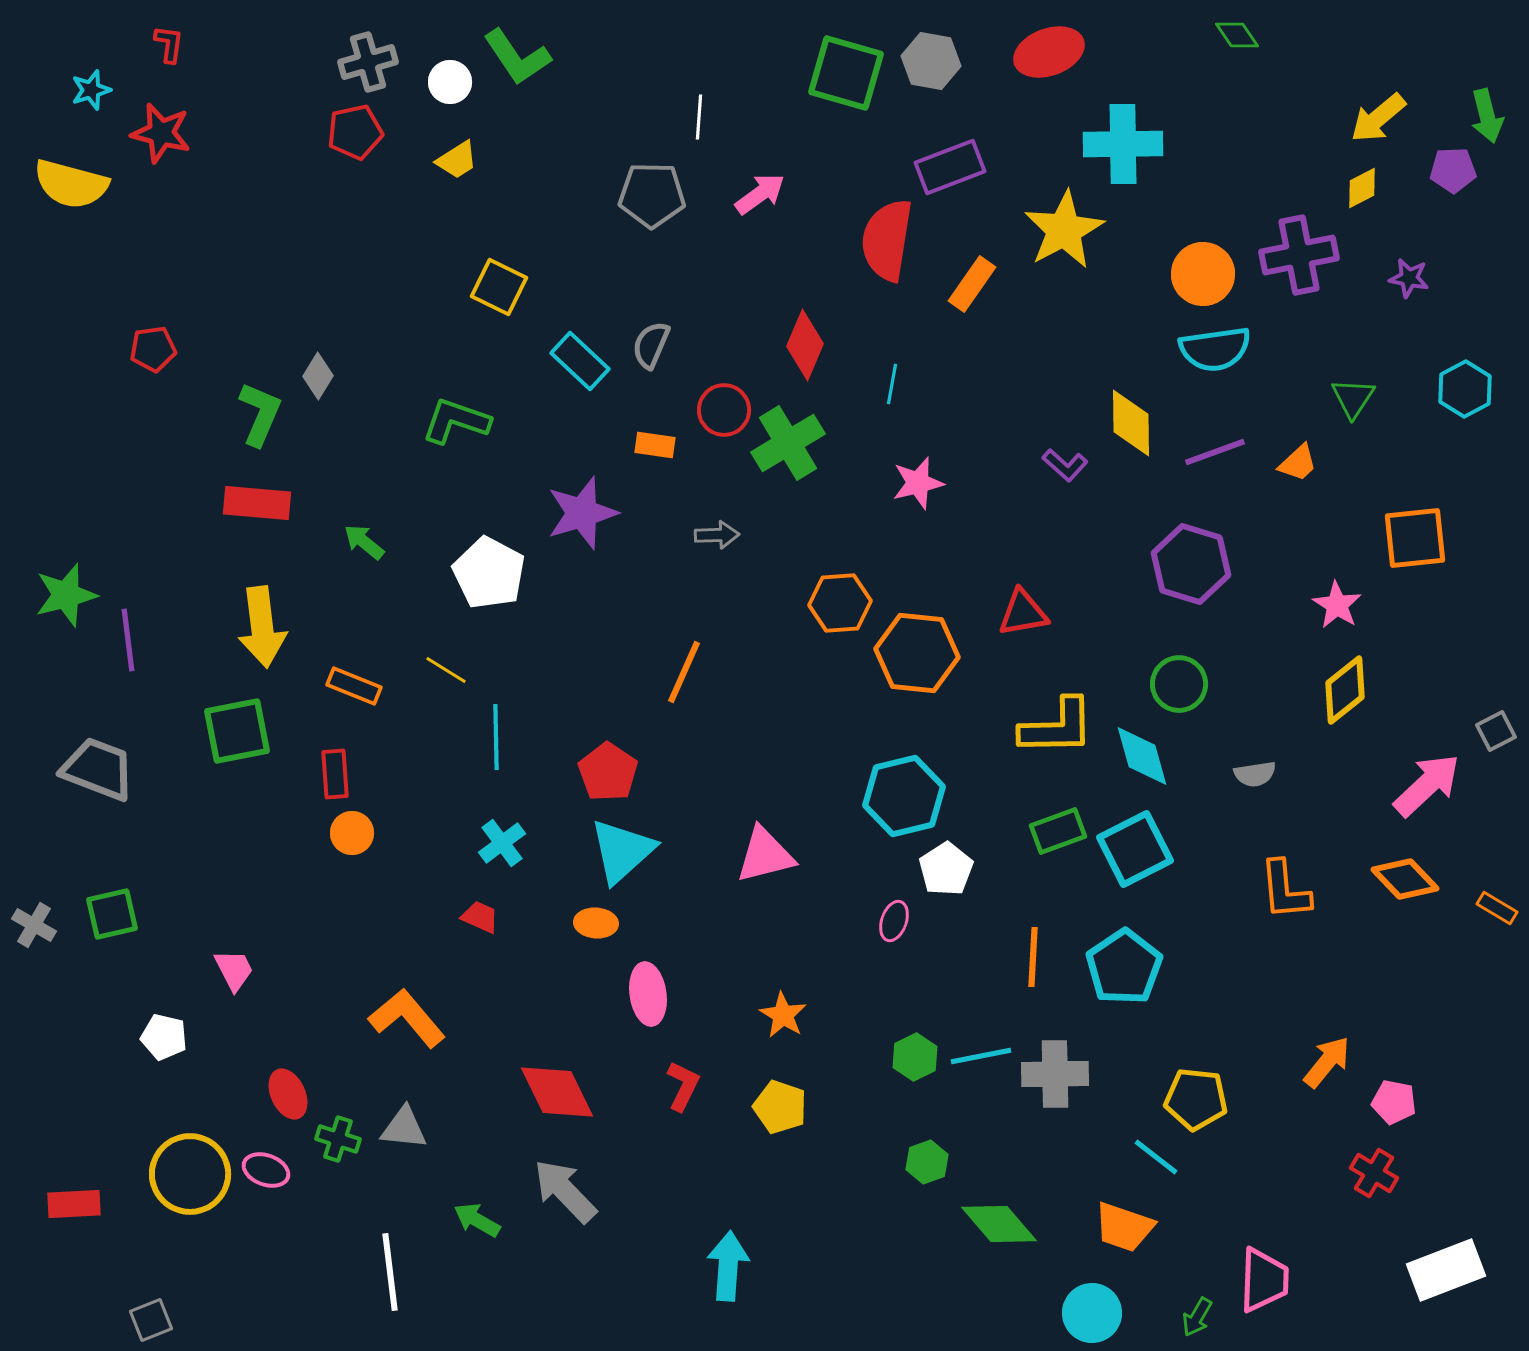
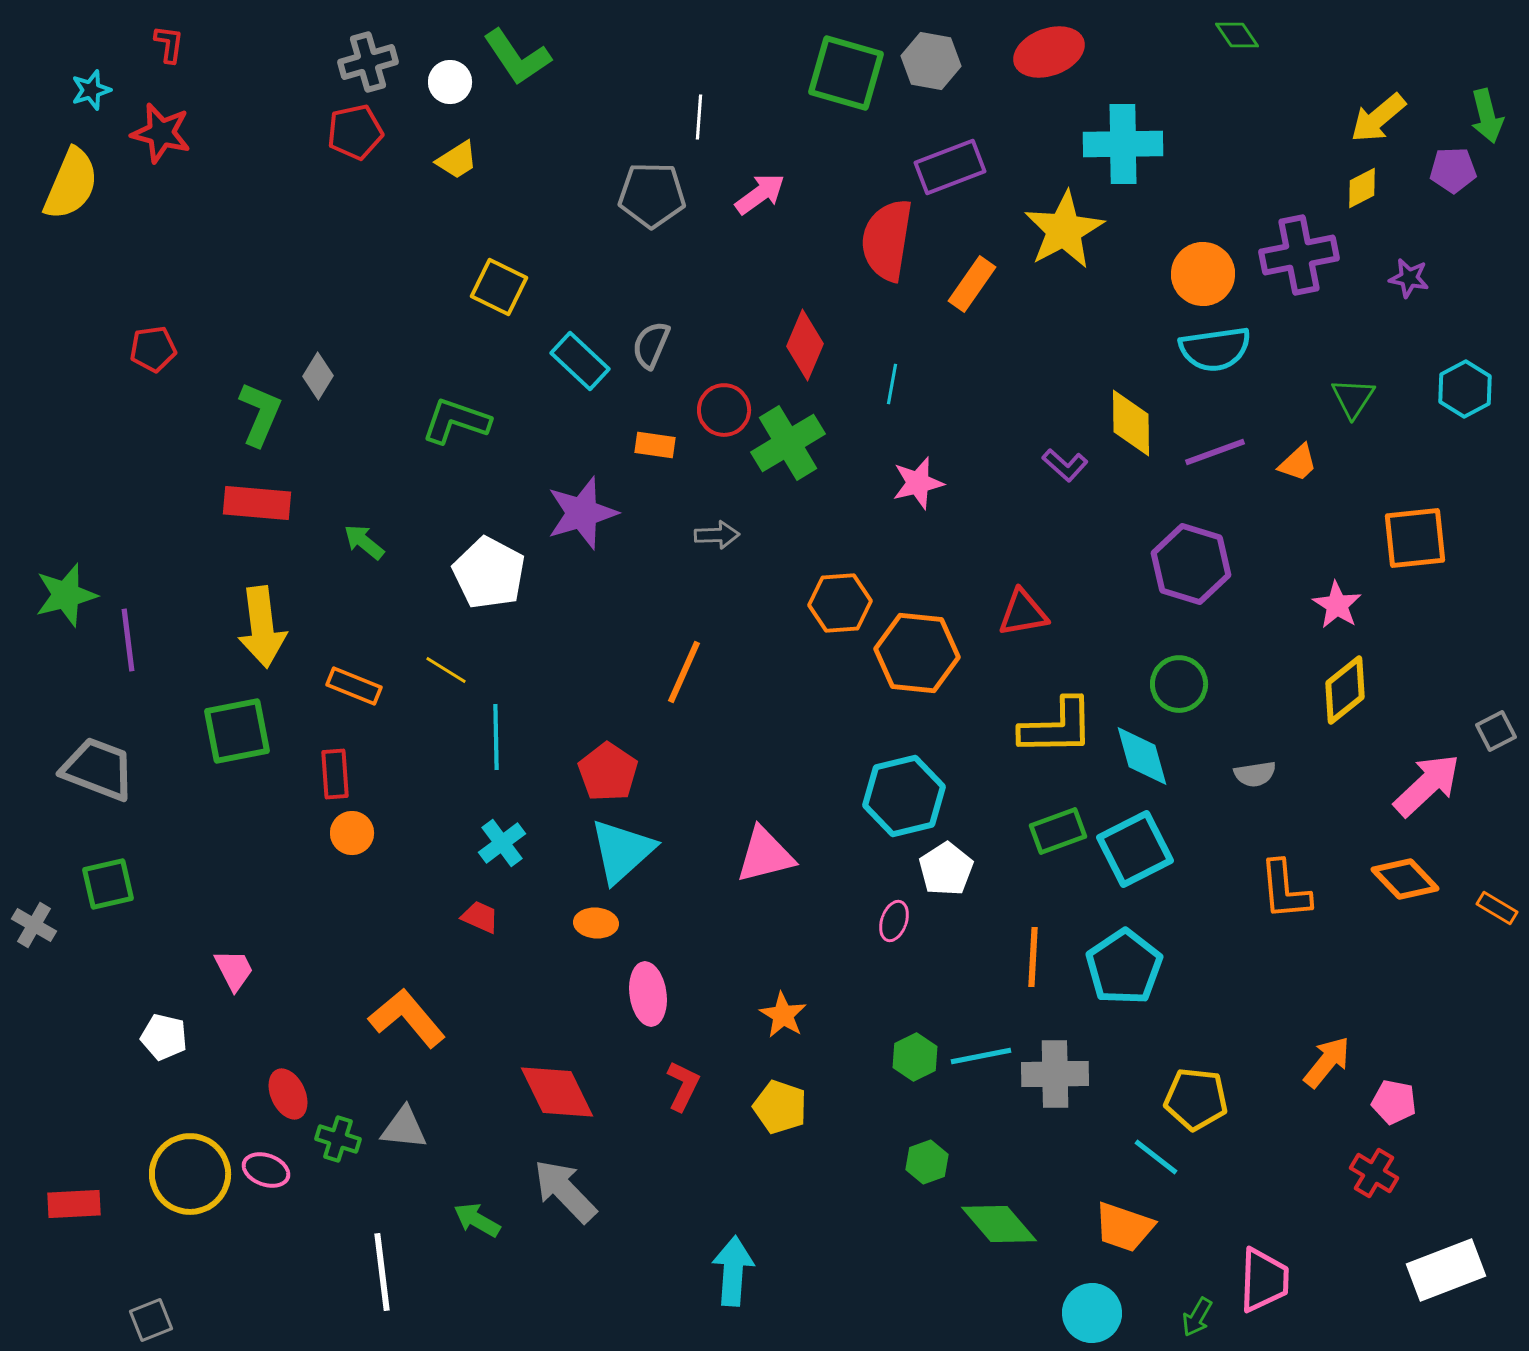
yellow semicircle at (71, 184): rotated 82 degrees counterclockwise
green square at (112, 914): moved 4 px left, 30 px up
cyan arrow at (728, 1266): moved 5 px right, 5 px down
white line at (390, 1272): moved 8 px left
